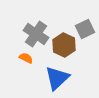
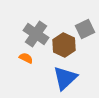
blue triangle: moved 8 px right
